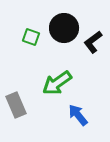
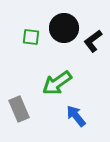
green square: rotated 12 degrees counterclockwise
black L-shape: moved 1 px up
gray rectangle: moved 3 px right, 4 px down
blue arrow: moved 2 px left, 1 px down
